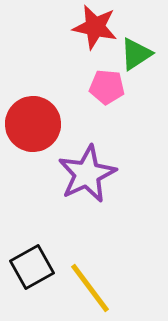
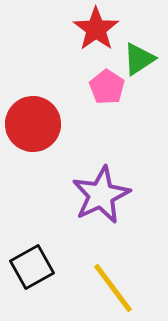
red star: moved 1 px right, 2 px down; rotated 24 degrees clockwise
green triangle: moved 3 px right, 5 px down
pink pentagon: rotated 28 degrees clockwise
purple star: moved 14 px right, 21 px down
yellow line: moved 23 px right
